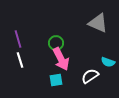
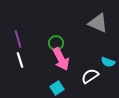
cyan square: moved 1 px right, 8 px down; rotated 24 degrees counterclockwise
